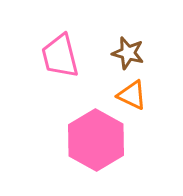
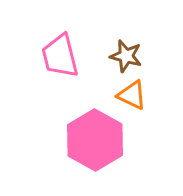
brown star: moved 2 px left, 3 px down
pink hexagon: moved 1 px left
